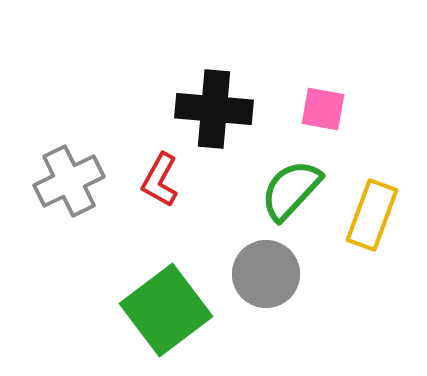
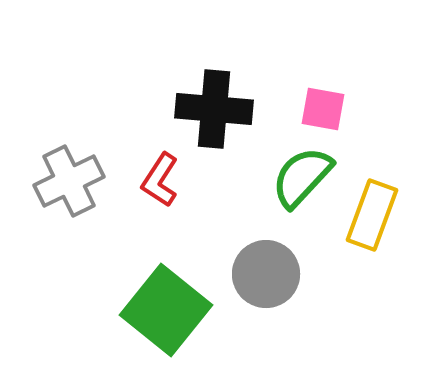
red L-shape: rotated 4 degrees clockwise
green semicircle: moved 11 px right, 13 px up
green square: rotated 14 degrees counterclockwise
